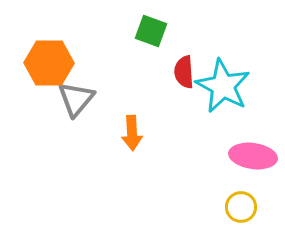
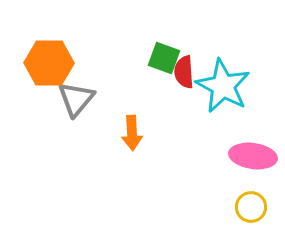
green square: moved 13 px right, 27 px down
yellow circle: moved 10 px right
